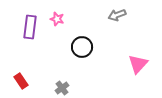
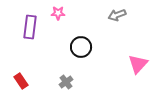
pink star: moved 1 px right, 6 px up; rotated 16 degrees counterclockwise
black circle: moved 1 px left
gray cross: moved 4 px right, 6 px up
